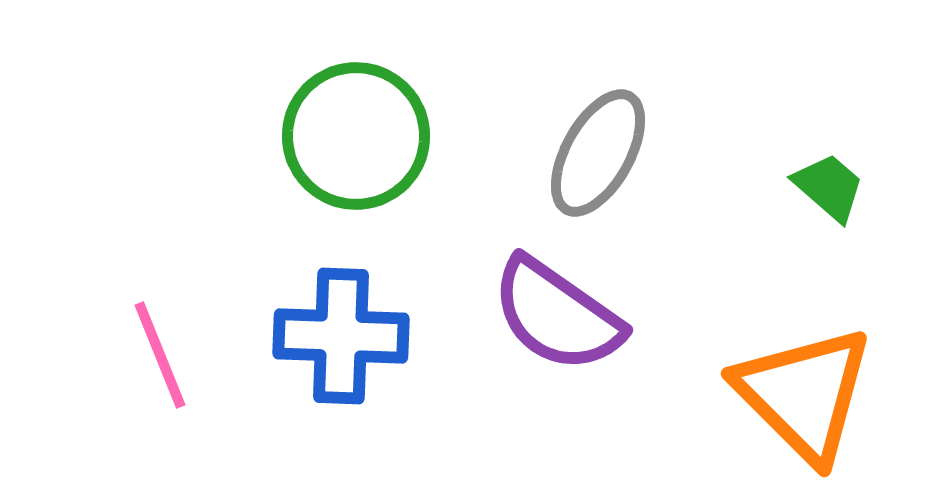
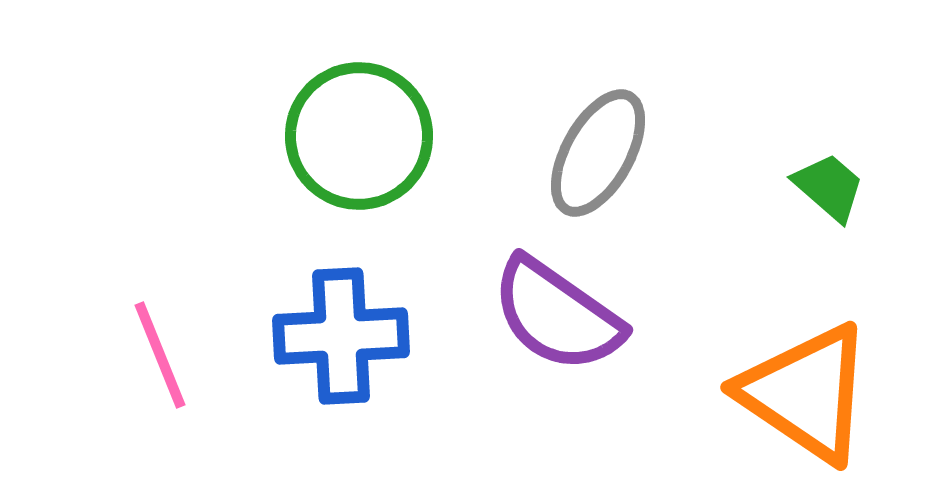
green circle: moved 3 px right
blue cross: rotated 5 degrees counterclockwise
orange triangle: moved 2 px right, 1 px up; rotated 11 degrees counterclockwise
